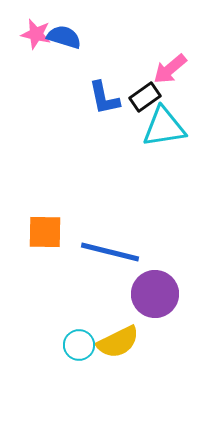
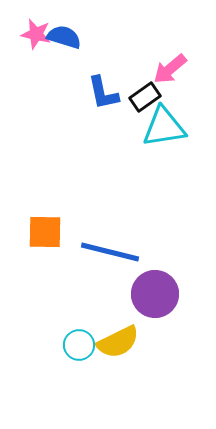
blue L-shape: moved 1 px left, 5 px up
